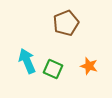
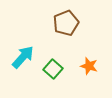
cyan arrow: moved 4 px left, 4 px up; rotated 65 degrees clockwise
green square: rotated 18 degrees clockwise
